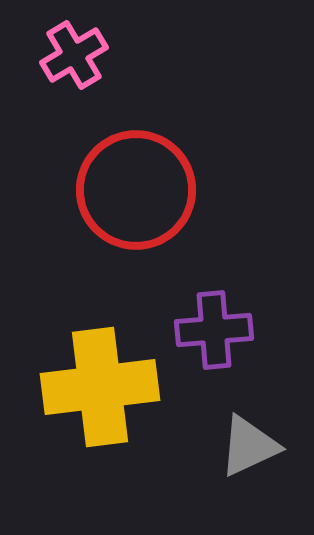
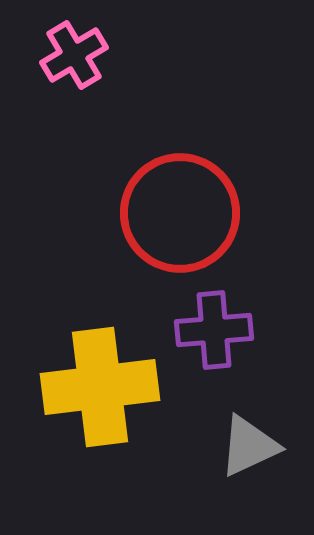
red circle: moved 44 px right, 23 px down
